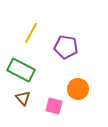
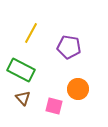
purple pentagon: moved 3 px right
